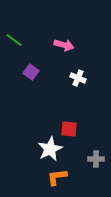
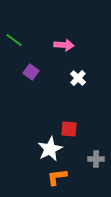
pink arrow: rotated 12 degrees counterclockwise
white cross: rotated 21 degrees clockwise
